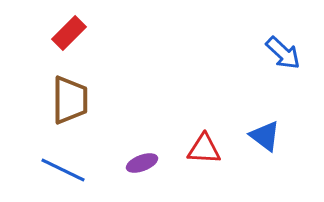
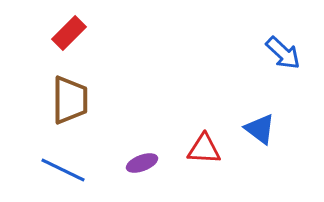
blue triangle: moved 5 px left, 7 px up
